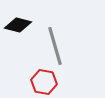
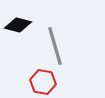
red hexagon: moved 1 px left
